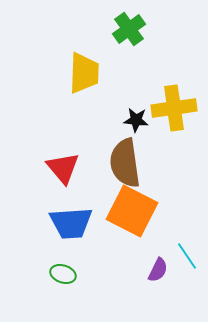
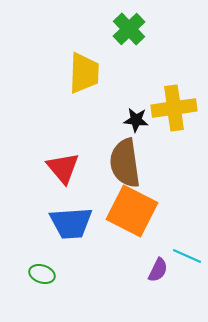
green cross: rotated 8 degrees counterclockwise
cyan line: rotated 32 degrees counterclockwise
green ellipse: moved 21 px left
